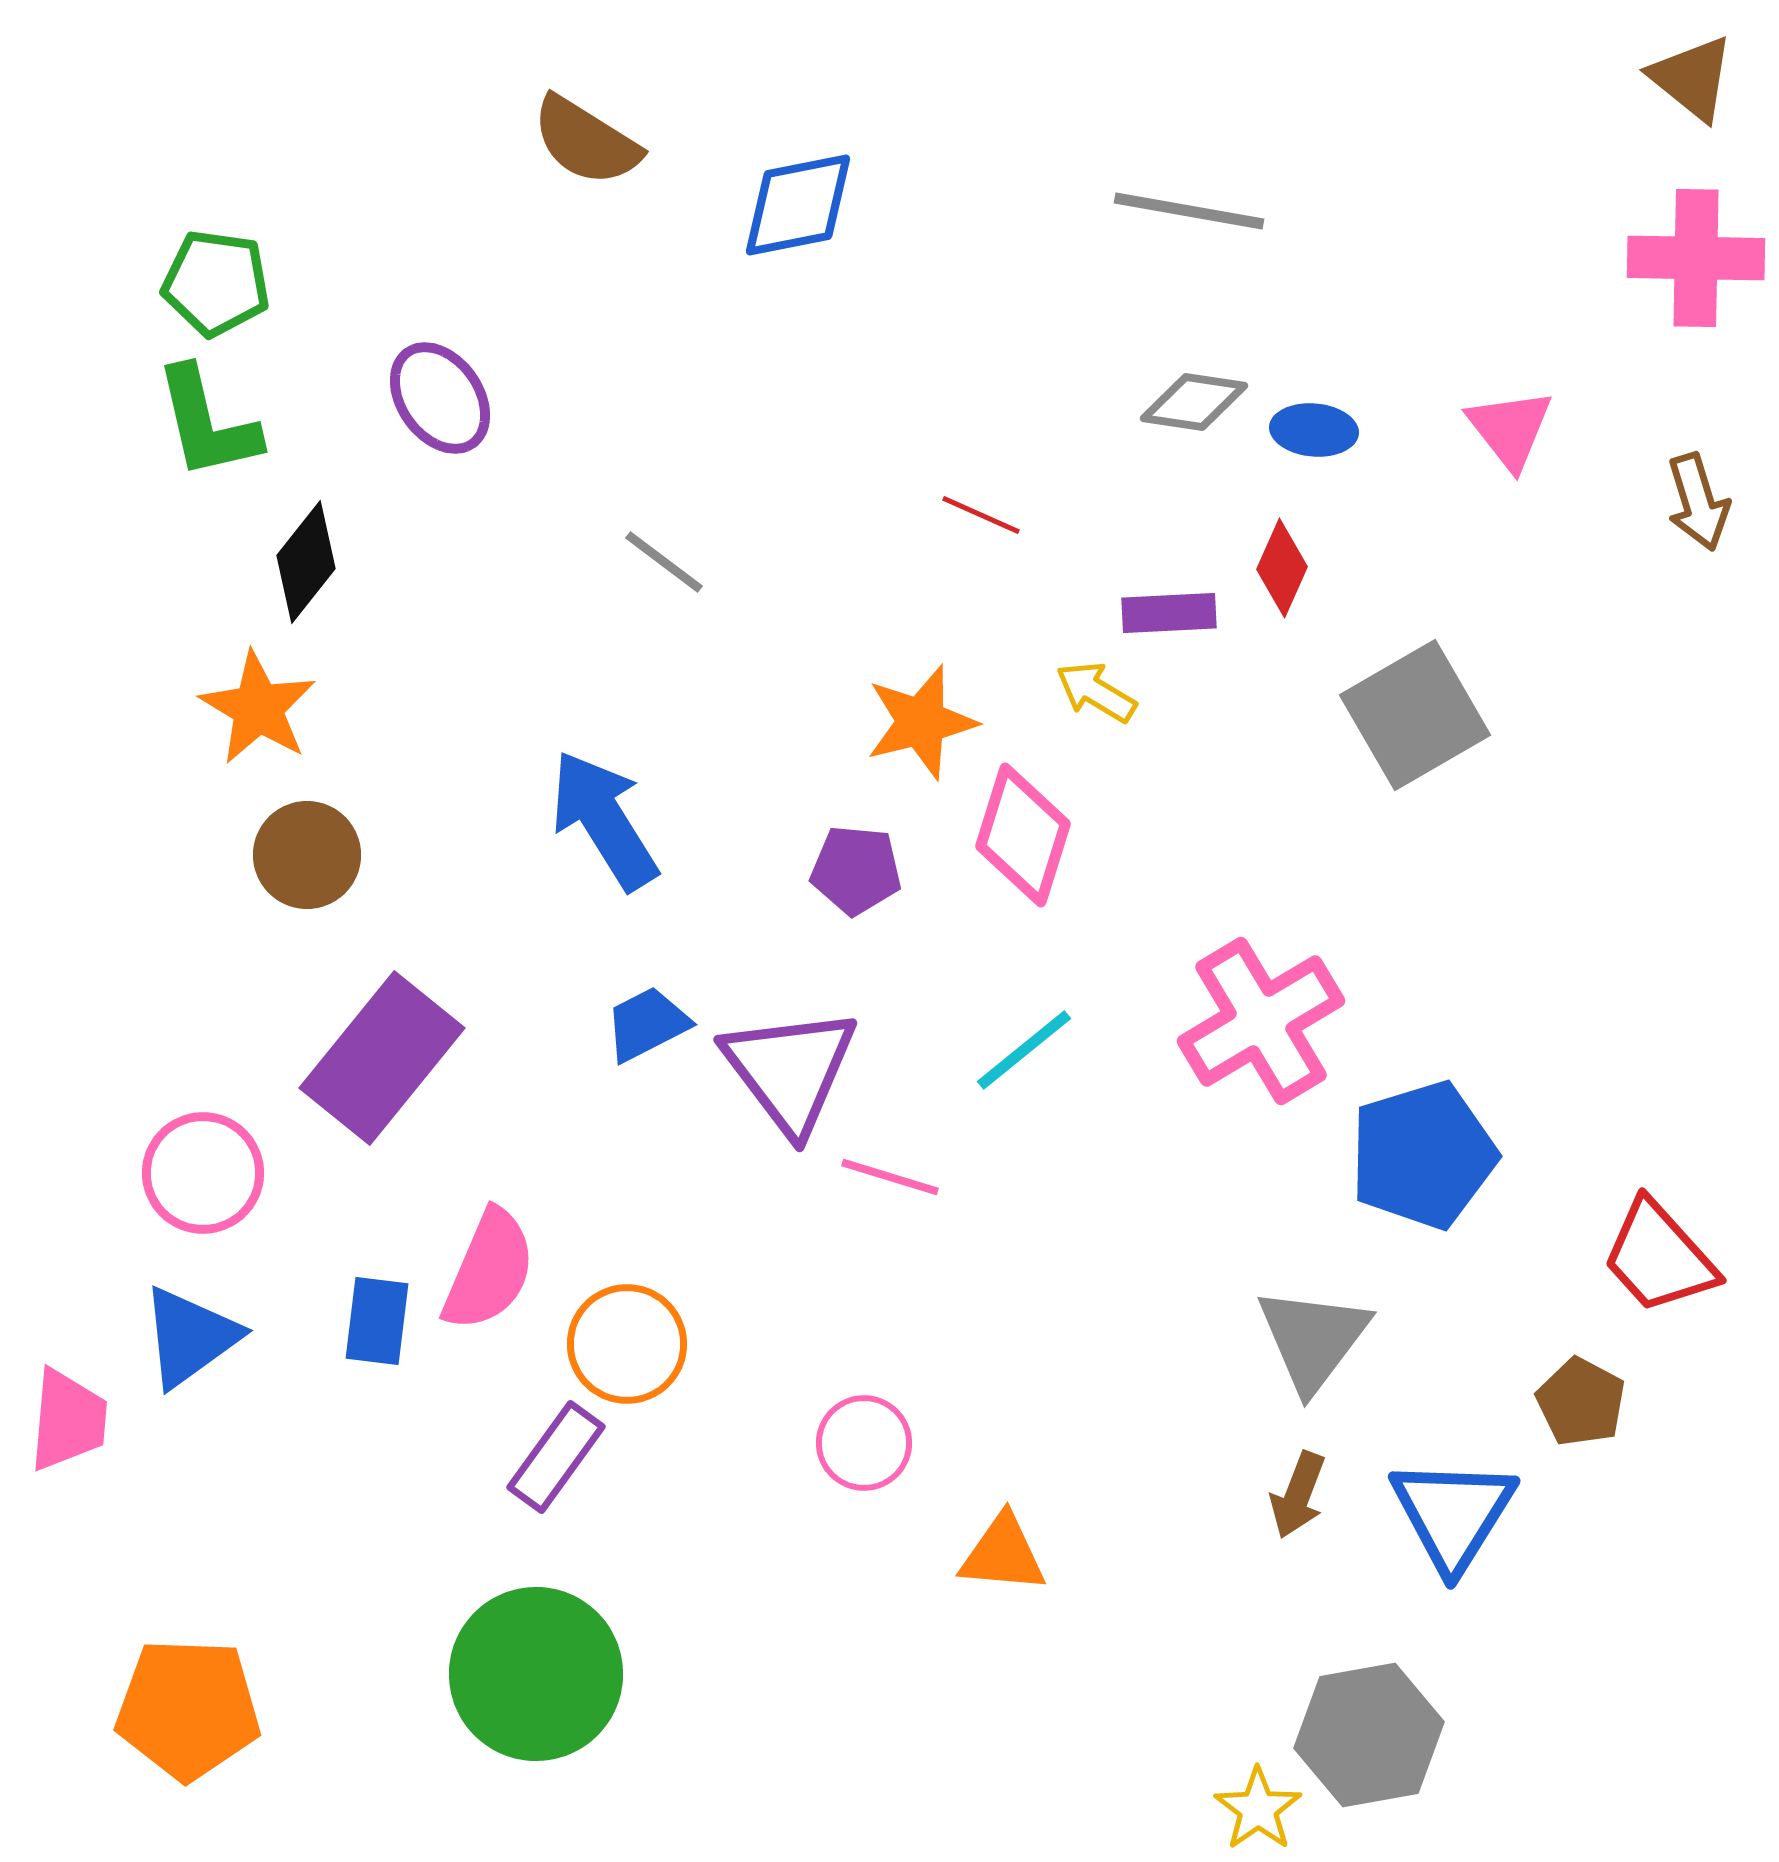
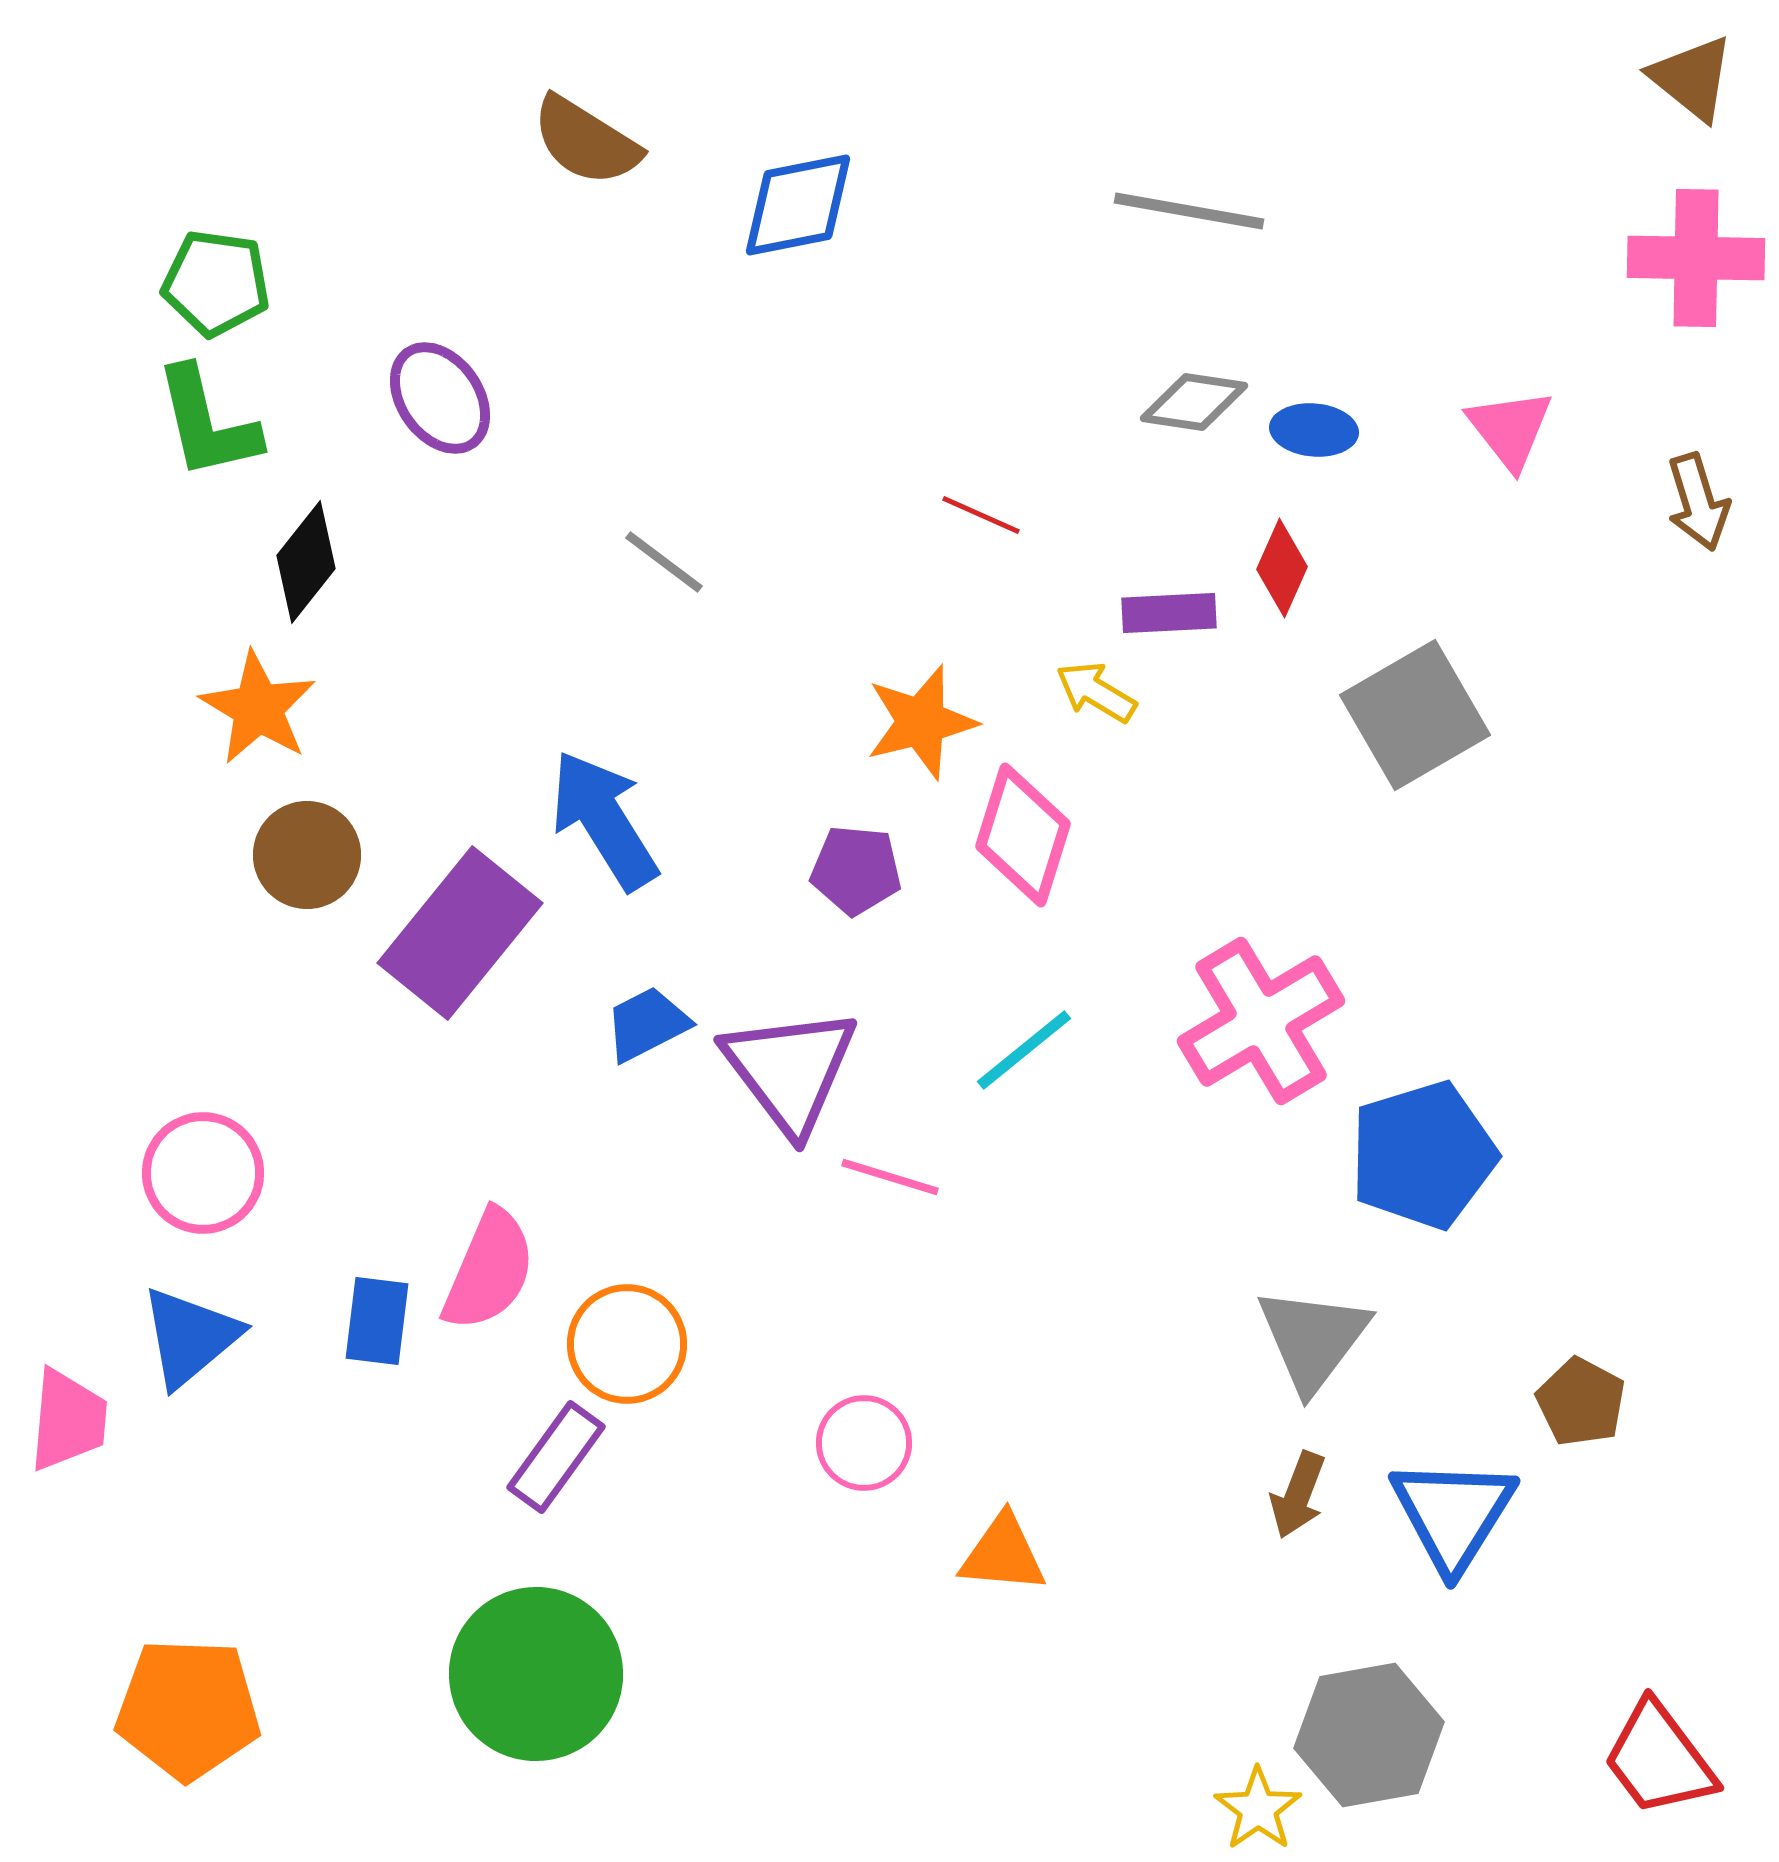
purple rectangle at (382, 1058): moved 78 px right, 125 px up
red trapezoid at (1659, 1257): moved 502 px down; rotated 5 degrees clockwise
blue triangle at (190, 1337): rotated 4 degrees counterclockwise
